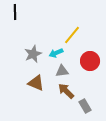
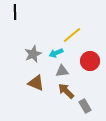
yellow line: rotated 12 degrees clockwise
